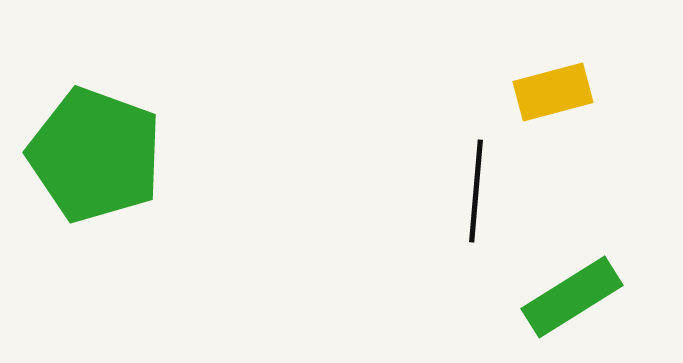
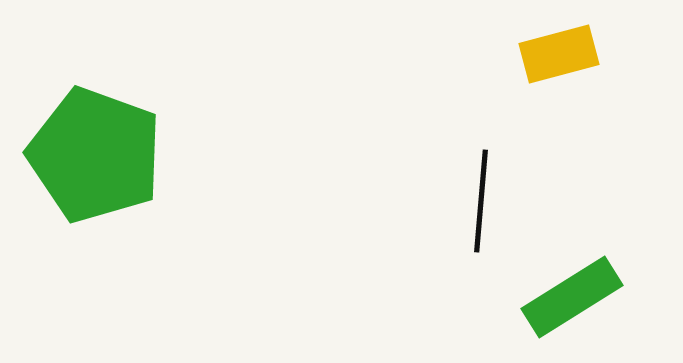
yellow rectangle: moved 6 px right, 38 px up
black line: moved 5 px right, 10 px down
